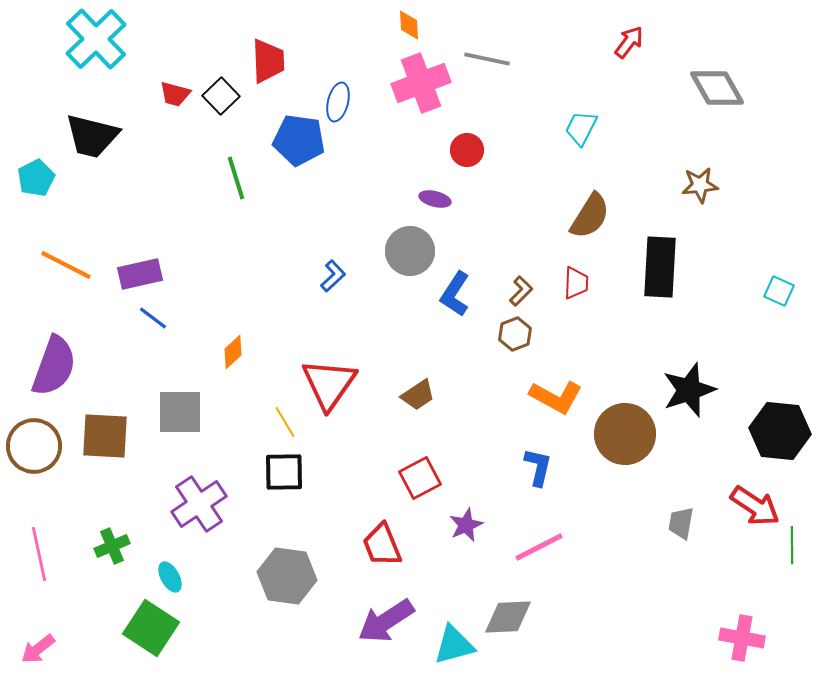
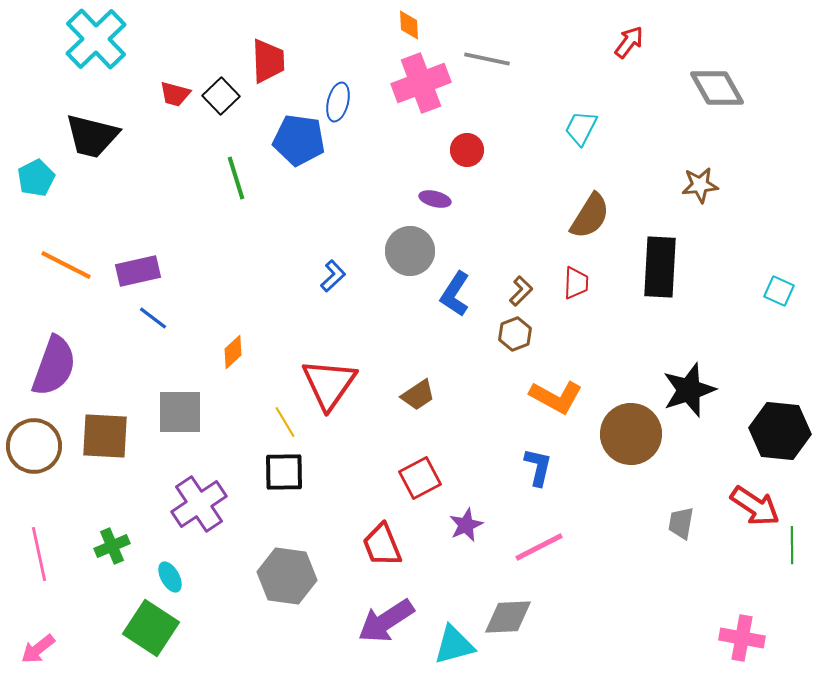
purple rectangle at (140, 274): moved 2 px left, 3 px up
brown circle at (625, 434): moved 6 px right
